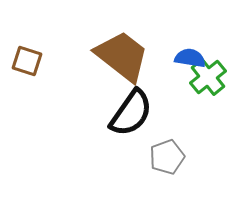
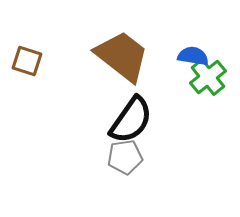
blue semicircle: moved 3 px right, 2 px up
black semicircle: moved 7 px down
gray pentagon: moved 42 px left; rotated 12 degrees clockwise
